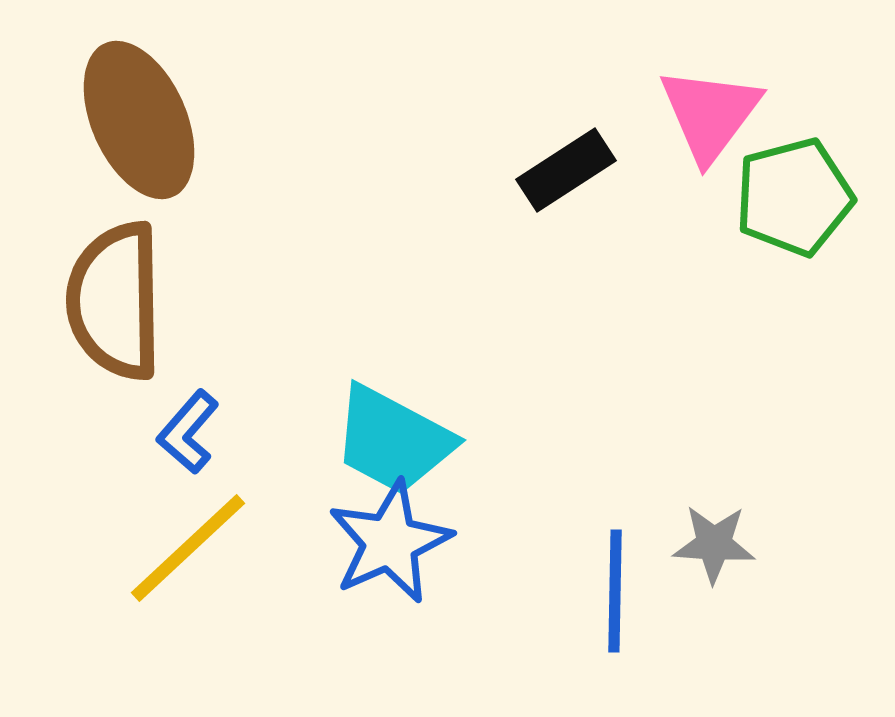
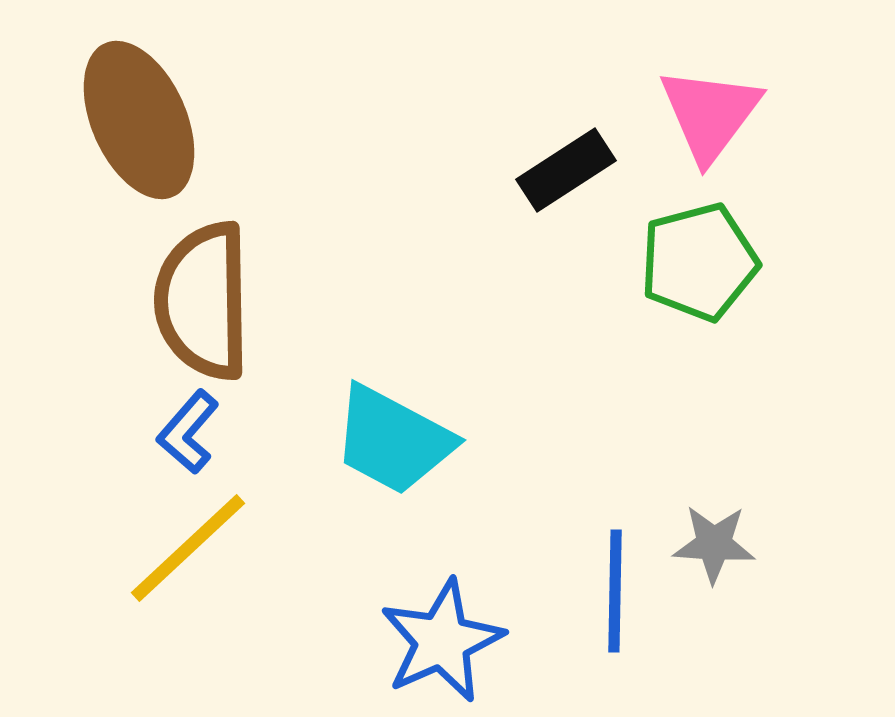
green pentagon: moved 95 px left, 65 px down
brown semicircle: moved 88 px right
blue star: moved 52 px right, 99 px down
